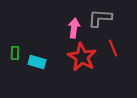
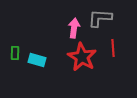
red line: rotated 18 degrees clockwise
cyan rectangle: moved 2 px up
